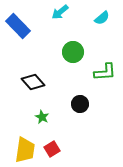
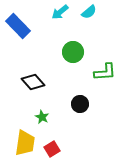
cyan semicircle: moved 13 px left, 6 px up
yellow trapezoid: moved 7 px up
